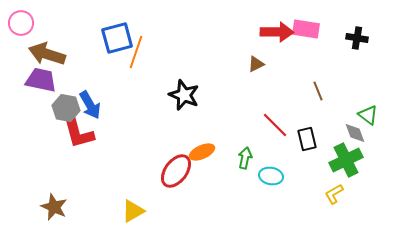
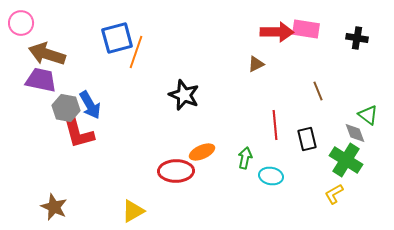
red line: rotated 40 degrees clockwise
green cross: rotated 32 degrees counterclockwise
red ellipse: rotated 52 degrees clockwise
